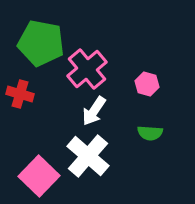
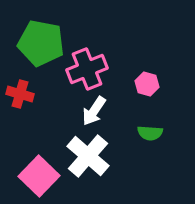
pink cross: rotated 18 degrees clockwise
